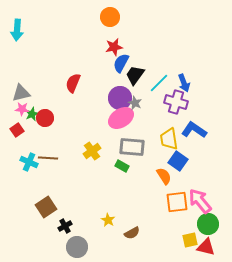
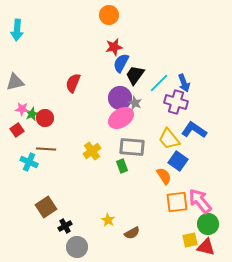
orange circle: moved 1 px left, 2 px up
gray triangle: moved 6 px left, 11 px up
yellow trapezoid: rotated 30 degrees counterclockwise
brown line: moved 2 px left, 9 px up
green rectangle: rotated 40 degrees clockwise
